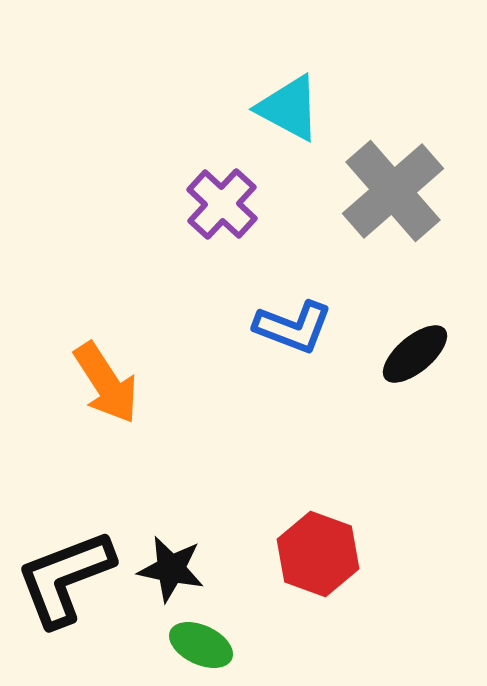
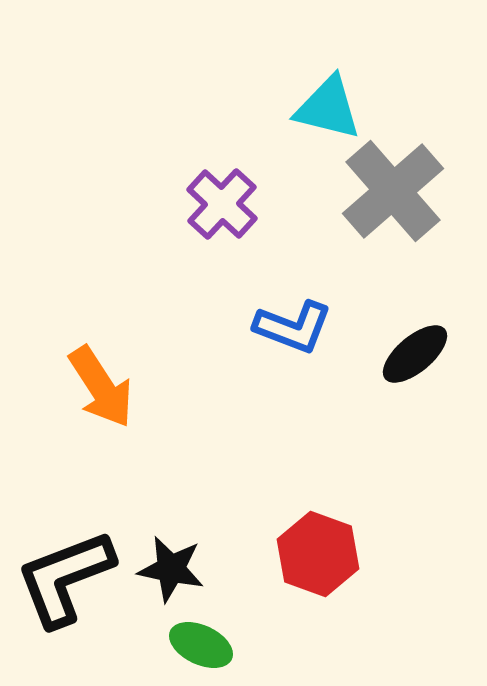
cyan triangle: moved 39 px right; rotated 14 degrees counterclockwise
orange arrow: moved 5 px left, 4 px down
